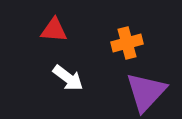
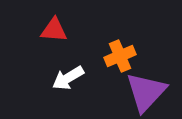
orange cross: moved 7 px left, 13 px down; rotated 8 degrees counterclockwise
white arrow: rotated 112 degrees clockwise
